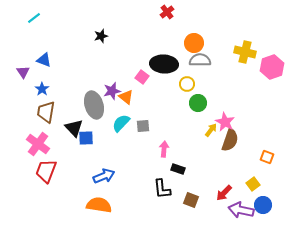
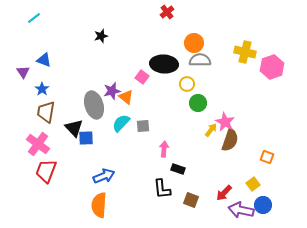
orange semicircle: rotated 95 degrees counterclockwise
